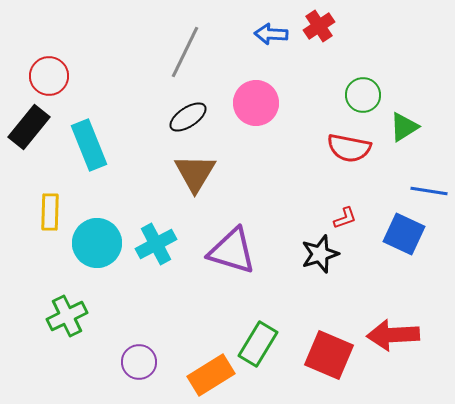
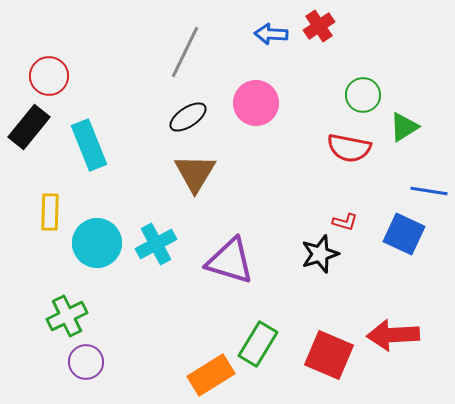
red L-shape: moved 4 px down; rotated 35 degrees clockwise
purple triangle: moved 2 px left, 10 px down
purple circle: moved 53 px left
